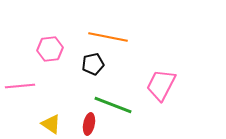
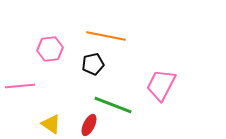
orange line: moved 2 px left, 1 px up
red ellipse: moved 1 px down; rotated 15 degrees clockwise
